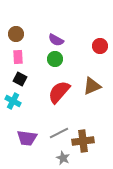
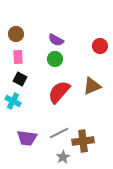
gray star: moved 1 px up; rotated 16 degrees clockwise
